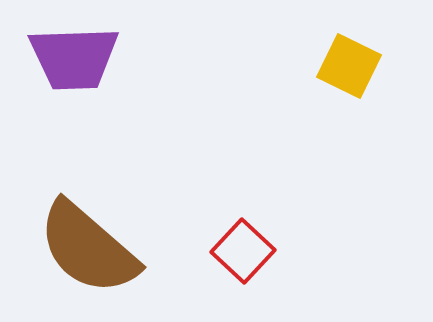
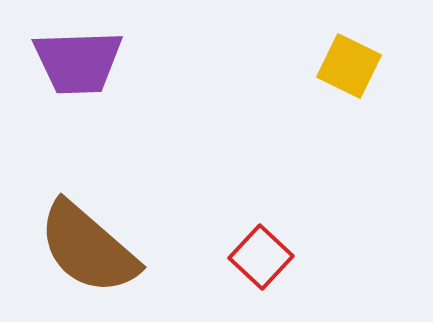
purple trapezoid: moved 4 px right, 4 px down
red square: moved 18 px right, 6 px down
